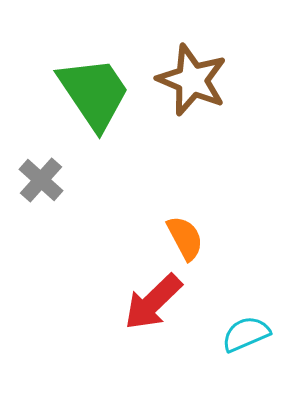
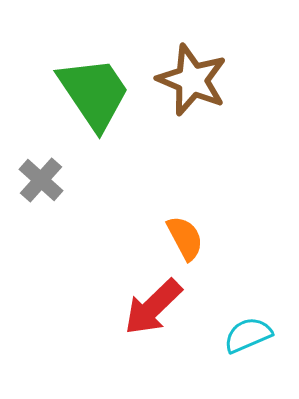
red arrow: moved 5 px down
cyan semicircle: moved 2 px right, 1 px down
